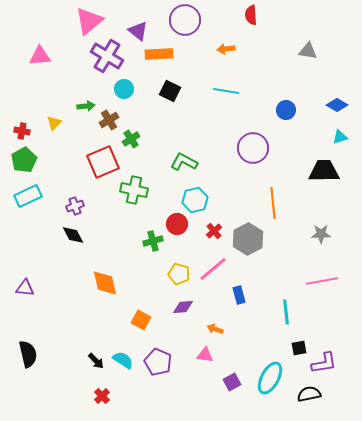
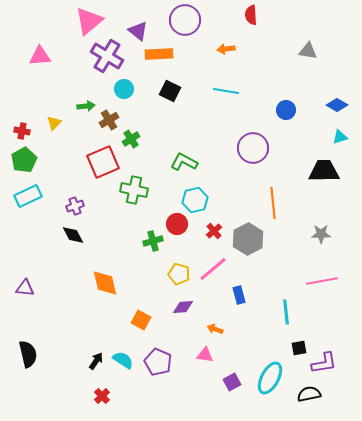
black arrow at (96, 361): rotated 102 degrees counterclockwise
